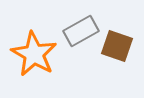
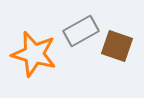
orange star: rotated 15 degrees counterclockwise
